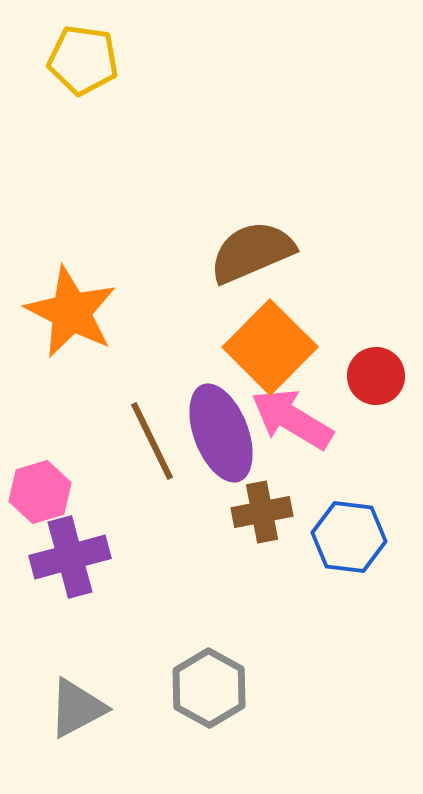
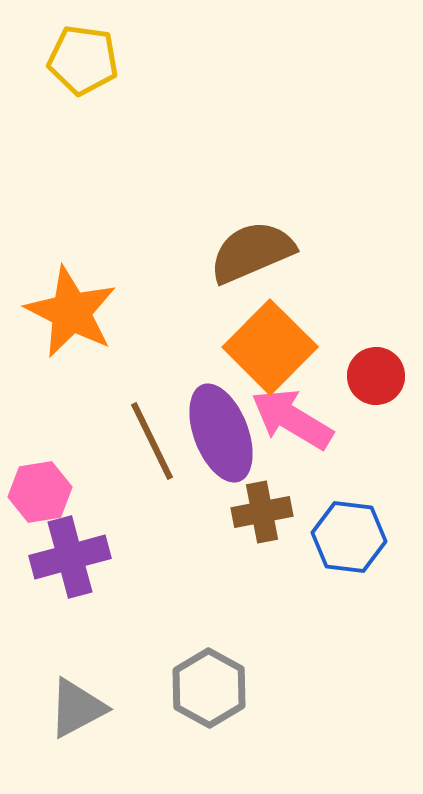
pink hexagon: rotated 8 degrees clockwise
